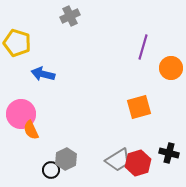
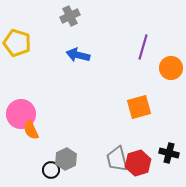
blue arrow: moved 35 px right, 19 px up
gray trapezoid: moved 1 px left, 1 px up; rotated 108 degrees clockwise
